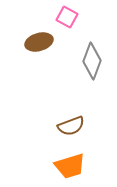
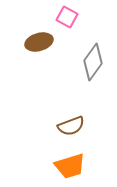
gray diamond: moved 1 px right, 1 px down; rotated 15 degrees clockwise
